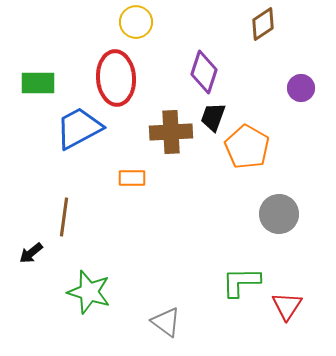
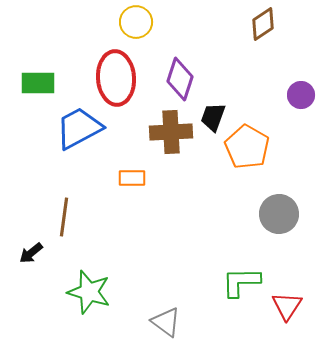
purple diamond: moved 24 px left, 7 px down
purple circle: moved 7 px down
